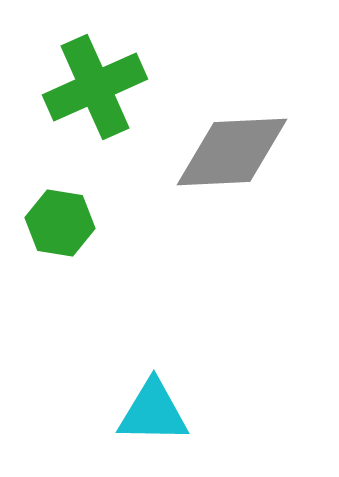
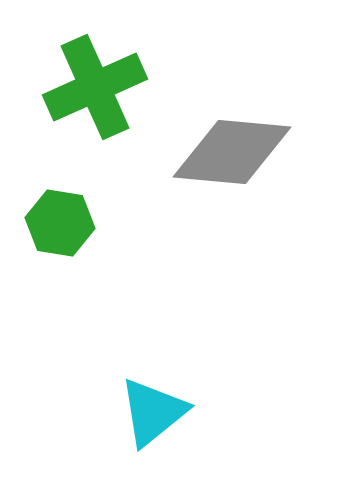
gray diamond: rotated 8 degrees clockwise
cyan triangle: rotated 40 degrees counterclockwise
